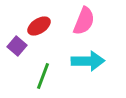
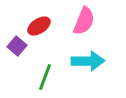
green line: moved 2 px right, 1 px down
